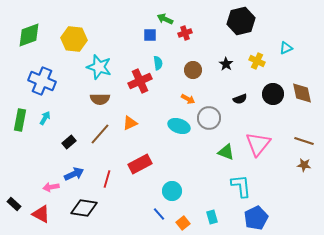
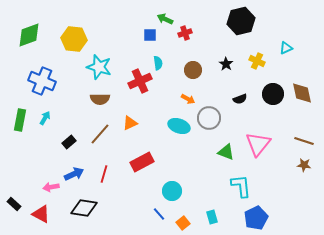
red rectangle at (140, 164): moved 2 px right, 2 px up
red line at (107, 179): moved 3 px left, 5 px up
